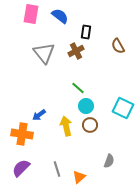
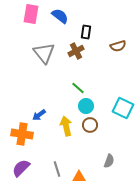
brown semicircle: rotated 77 degrees counterclockwise
orange triangle: rotated 40 degrees clockwise
